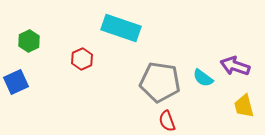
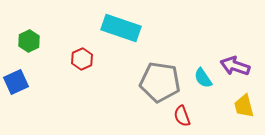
cyan semicircle: rotated 20 degrees clockwise
red semicircle: moved 15 px right, 5 px up
